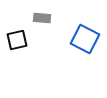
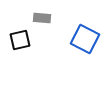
black square: moved 3 px right
